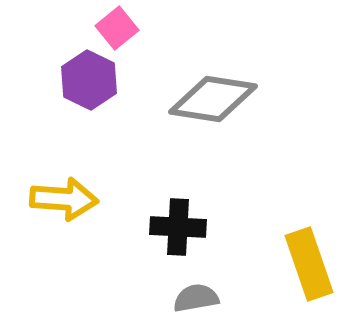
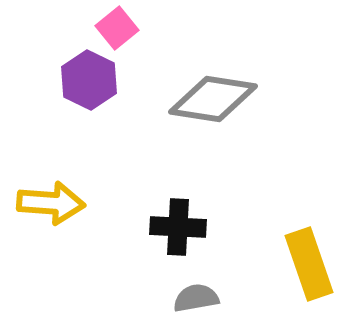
yellow arrow: moved 13 px left, 4 px down
